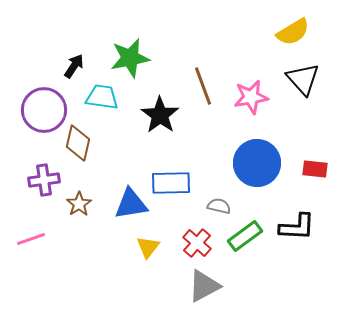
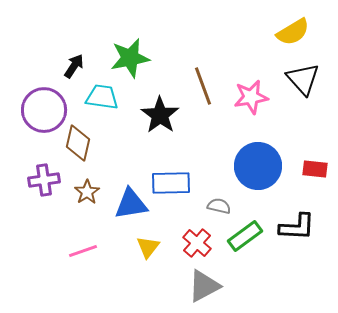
blue circle: moved 1 px right, 3 px down
brown star: moved 8 px right, 12 px up
pink line: moved 52 px right, 12 px down
